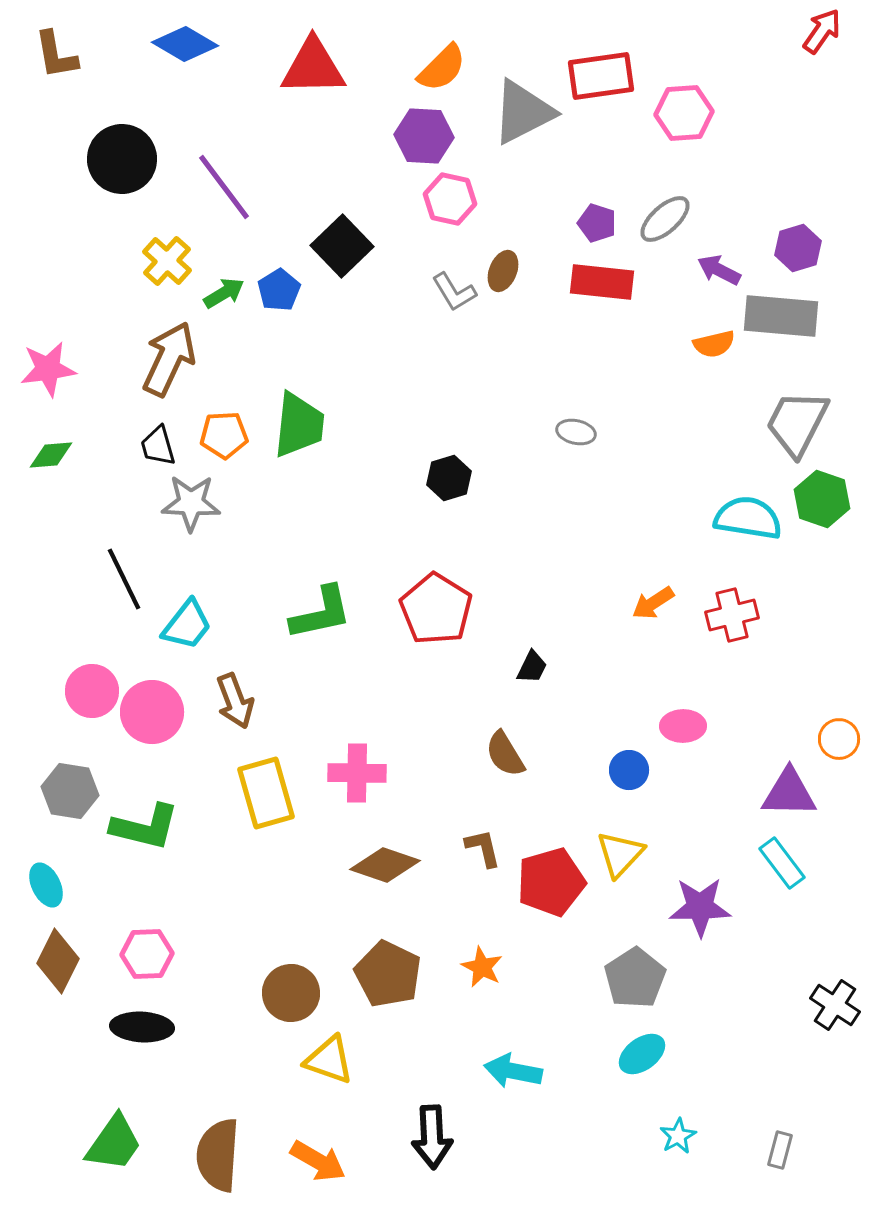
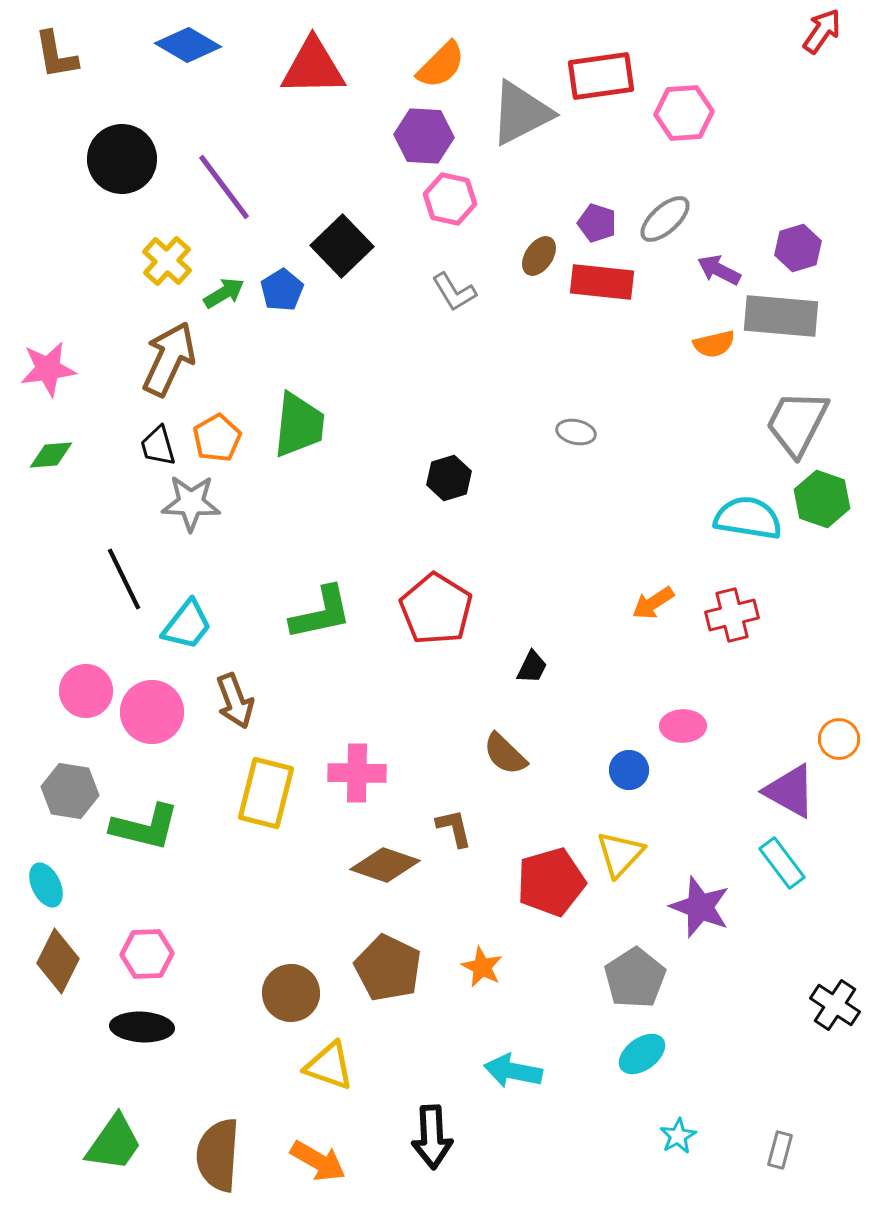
blue diamond at (185, 44): moved 3 px right, 1 px down
orange semicircle at (442, 68): moved 1 px left, 3 px up
gray triangle at (523, 112): moved 2 px left, 1 px down
brown ellipse at (503, 271): moved 36 px right, 15 px up; rotated 12 degrees clockwise
blue pentagon at (279, 290): moved 3 px right
orange pentagon at (224, 435): moved 7 px left, 3 px down; rotated 27 degrees counterclockwise
pink circle at (92, 691): moved 6 px left
brown semicircle at (505, 754): rotated 15 degrees counterclockwise
yellow rectangle at (266, 793): rotated 30 degrees clockwise
purple triangle at (789, 793): moved 1 px right, 2 px up; rotated 28 degrees clockwise
brown L-shape at (483, 848): moved 29 px left, 20 px up
purple star at (700, 907): rotated 22 degrees clockwise
brown pentagon at (388, 974): moved 6 px up
yellow triangle at (329, 1060): moved 6 px down
